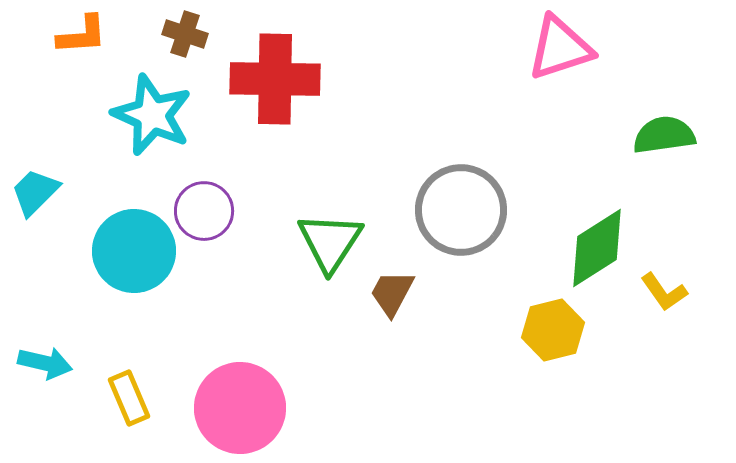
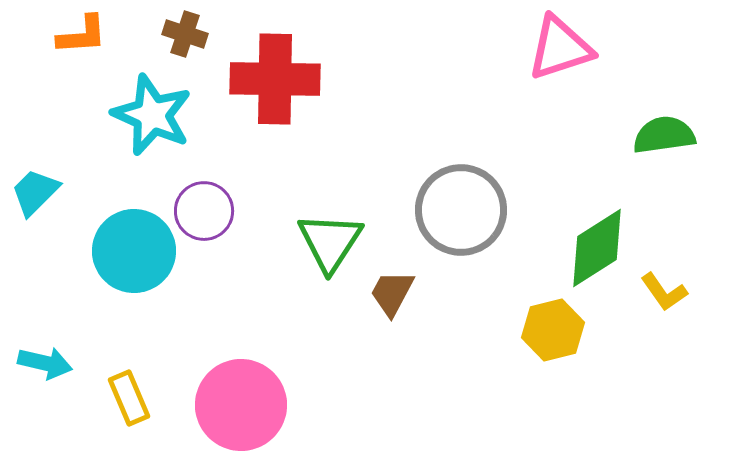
pink circle: moved 1 px right, 3 px up
